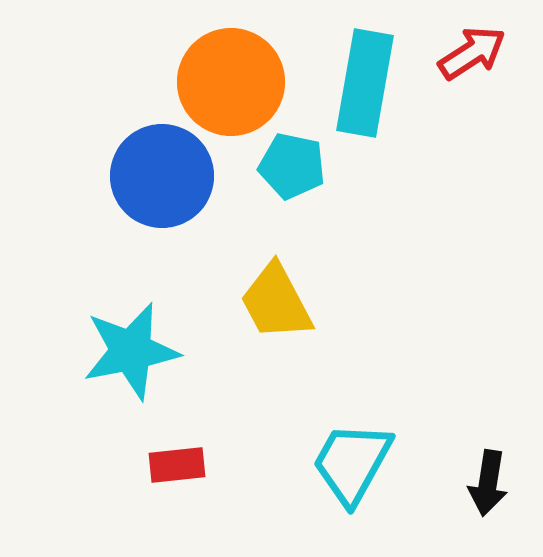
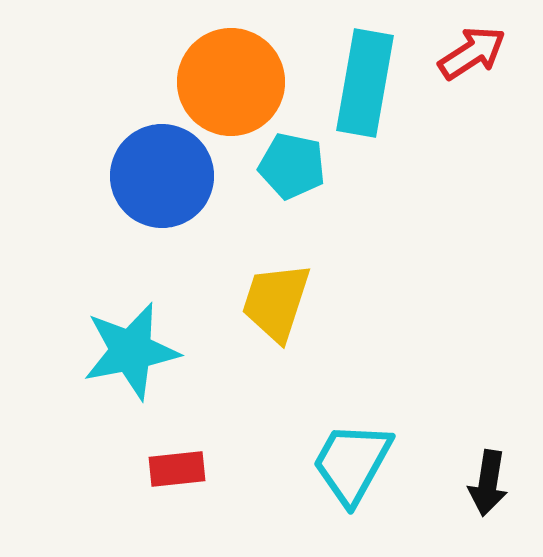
yellow trapezoid: rotated 46 degrees clockwise
red rectangle: moved 4 px down
